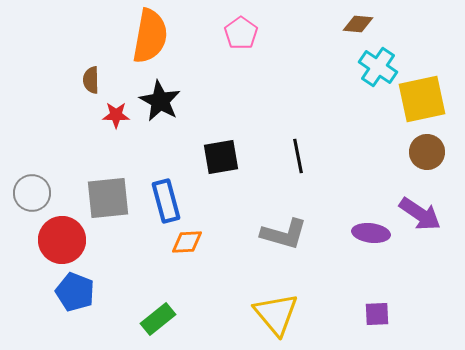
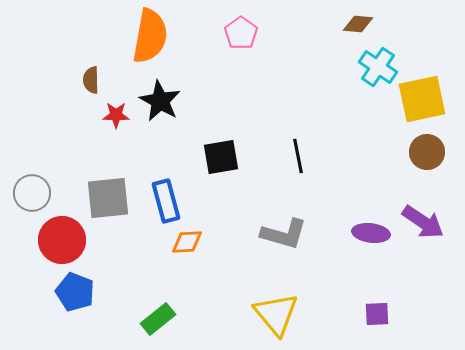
purple arrow: moved 3 px right, 8 px down
